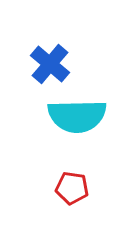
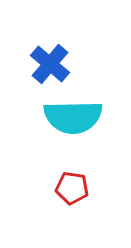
cyan semicircle: moved 4 px left, 1 px down
